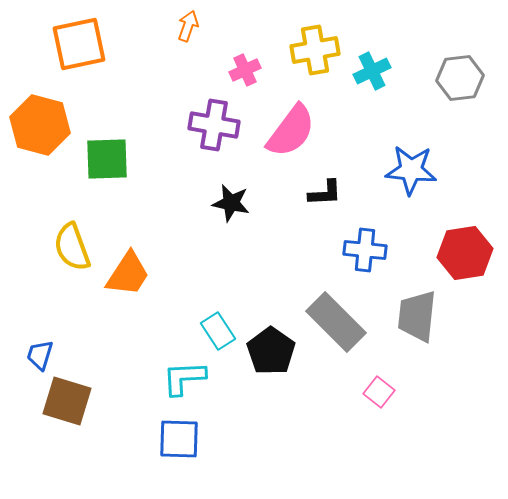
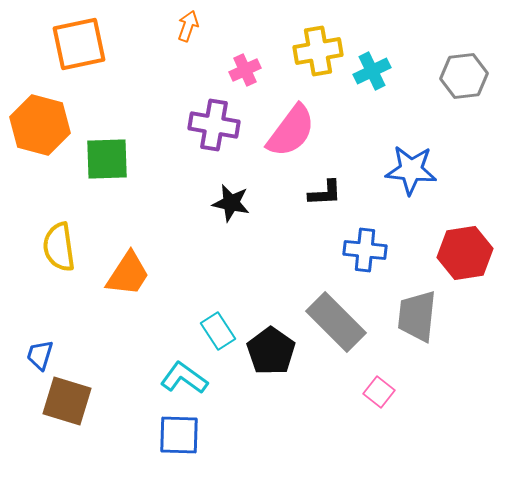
yellow cross: moved 3 px right, 1 px down
gray hexagon: moved 4 px right, 2 px up
yellow semicircle: moved 13 px left; rotated 12 degrees clockwise
cyan L-shape: rotated 39 degrees clockwise
blue square: moved 4 px up
